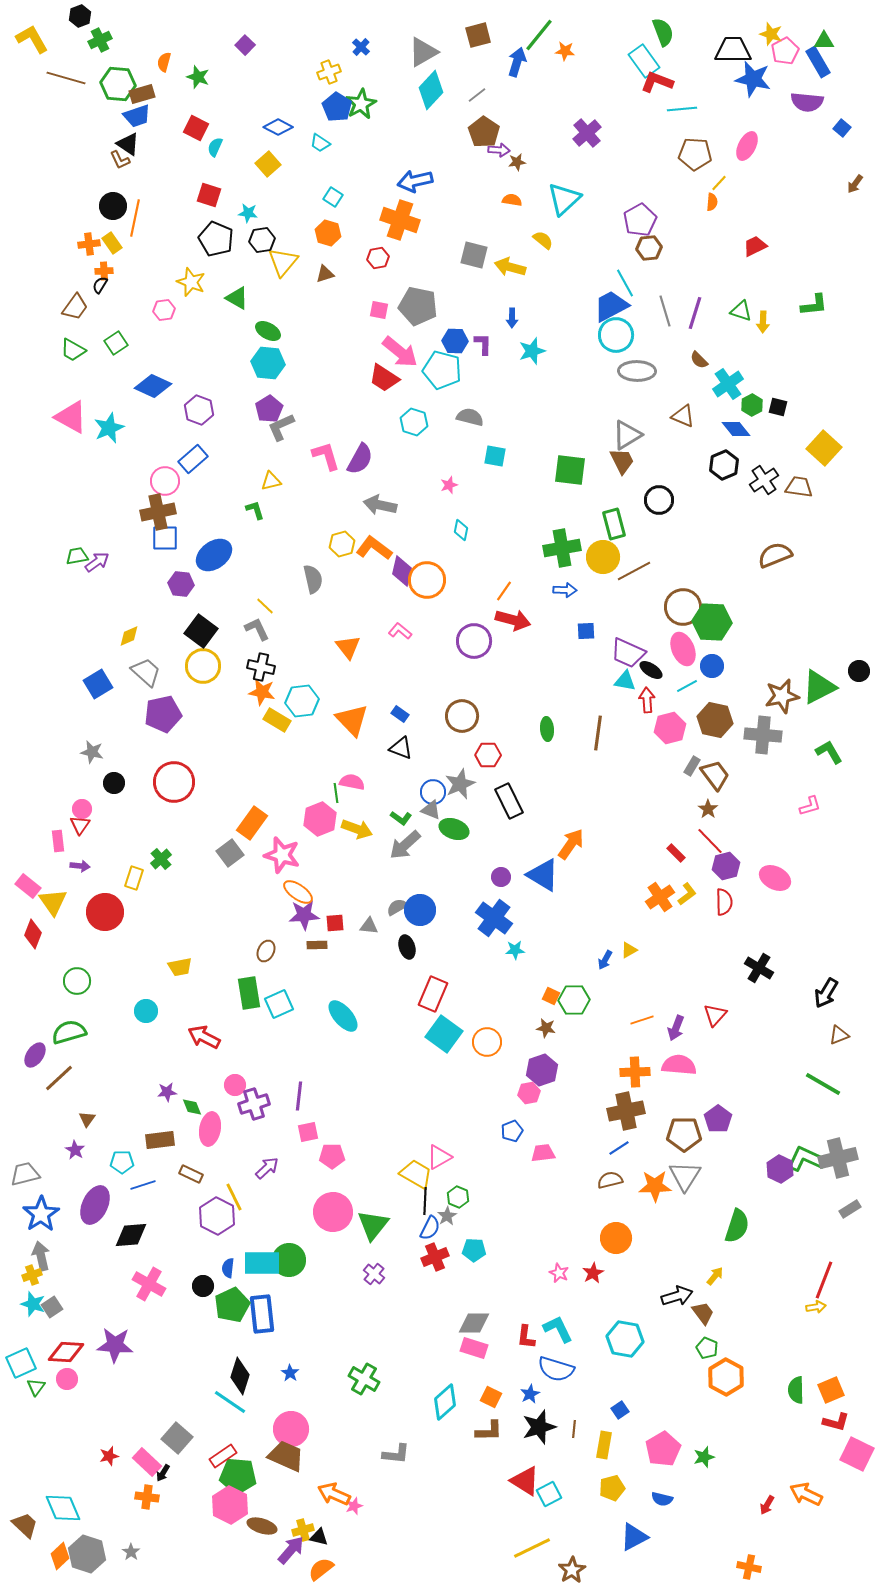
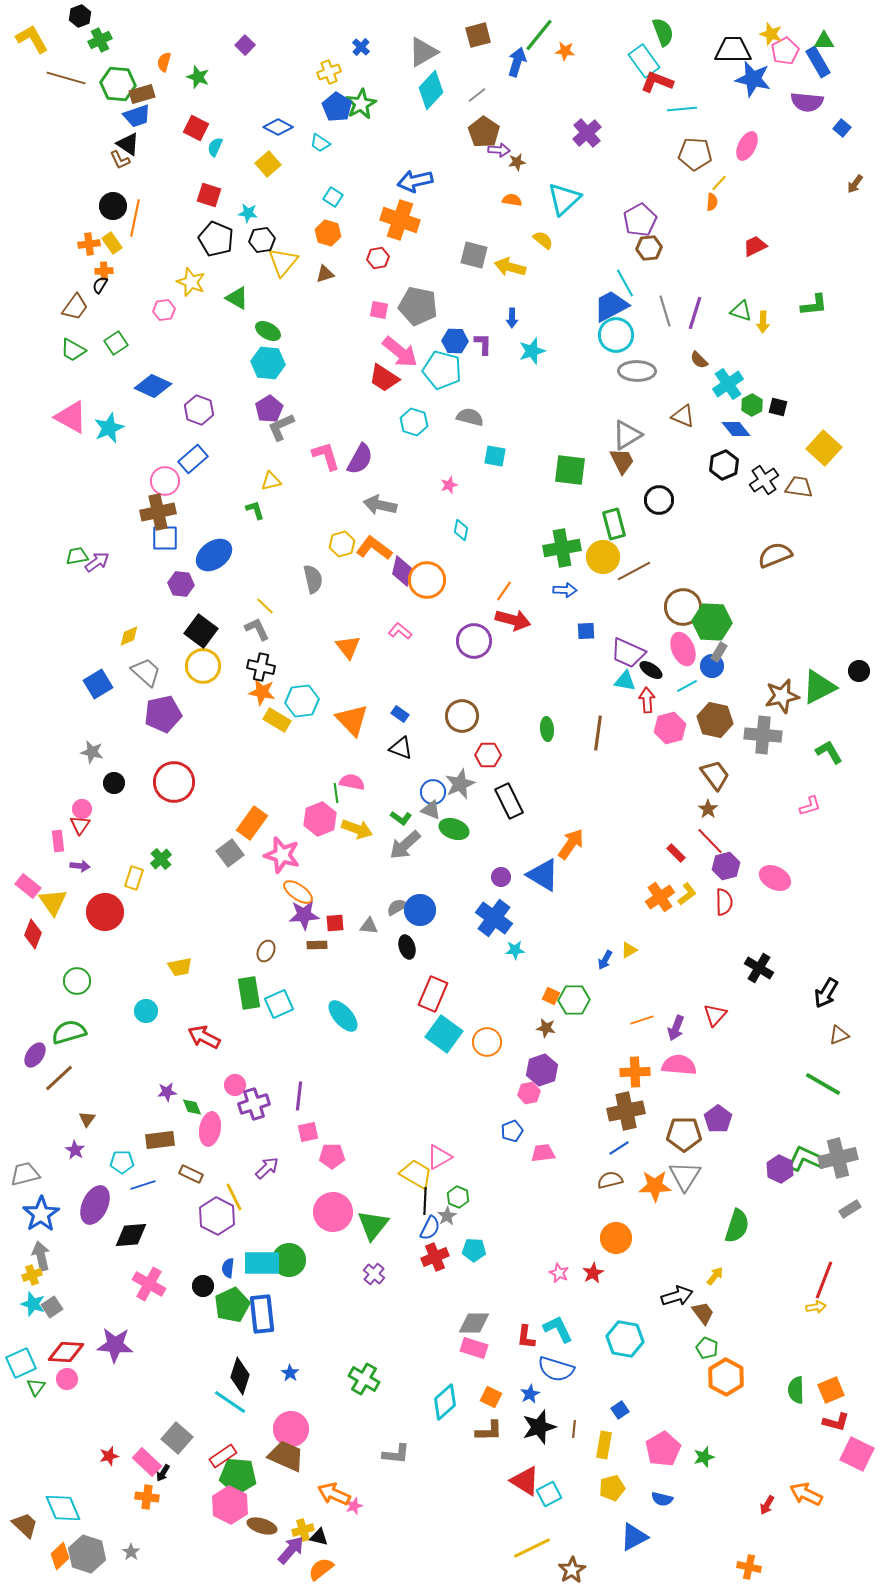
gray rectangle at (692, 766): moved 27 px right, 114 px up
